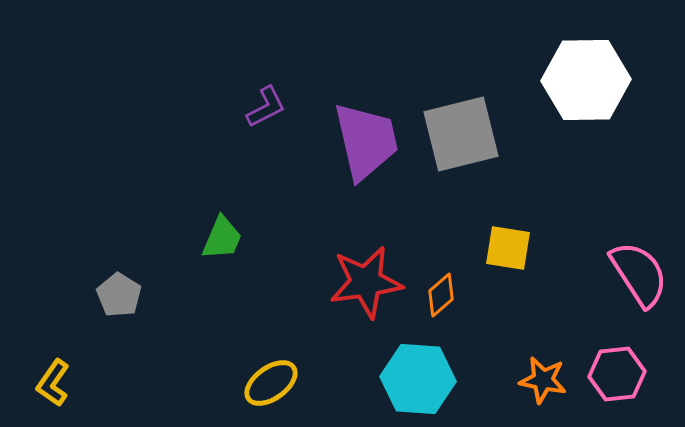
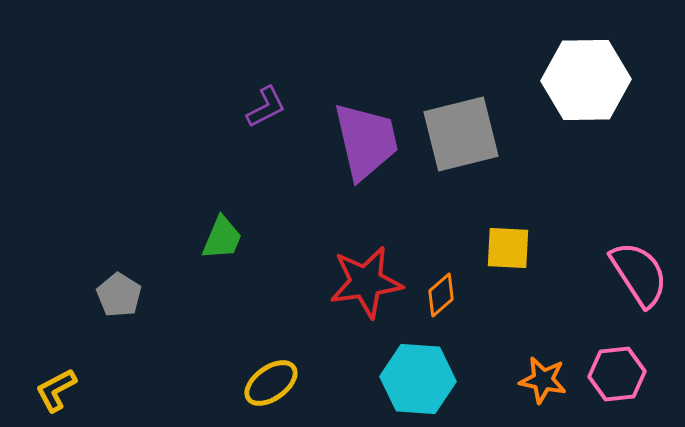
yellow square: rotated 6 degrees counterclockwise
yellow L-shape: moved 3 px right, 7 px down; rotated 27 degrees clockwise
